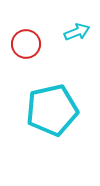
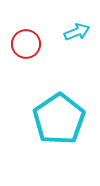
cyan pentagon: moved 7 px right, 9 px down; rotated 21 degrees counterclockwise
